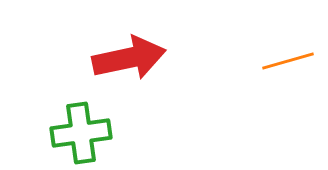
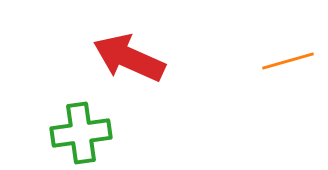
red arrow: rotated 144 degrees counterclockwise
